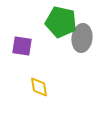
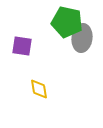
green pentagon: moved 6 px right
yellow diamond: moved 2 px down
